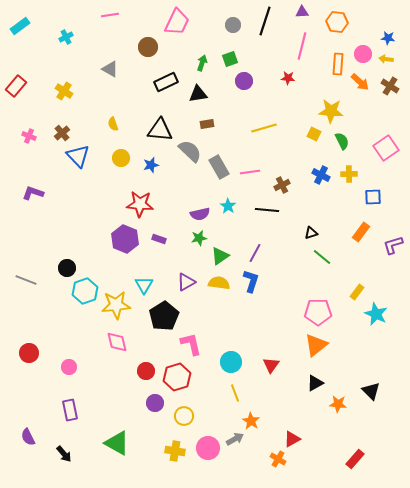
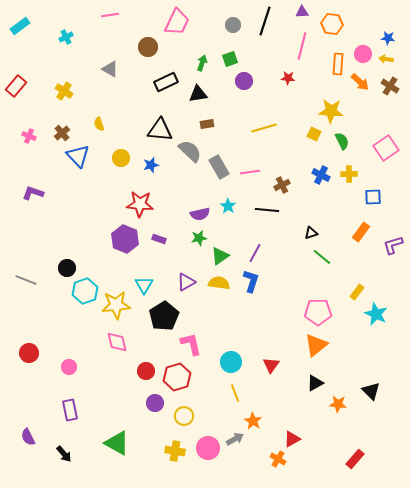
orange hexagon at (337, 22): moved 5 px left, 2 px down
yellow semicircle at (113, 124): moved 14 px left
orange star at (251, 421): moved 2 px right
